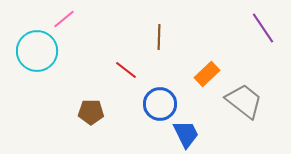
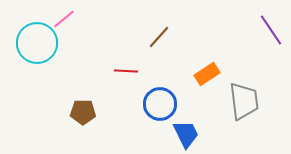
purple line: moved 8 px right, 2 px down
brown line: rotated 40 degrees clockwise
cyan circle: moved 8 px up
red line: moved 1 px down; rotated 35 degrees counterclockwise
orange rectangle: rotated 10 degrees clockwise
gray trapezoid: rotated 45 degrees clockwise
brown pentagon: moved 8 px left
